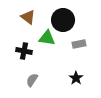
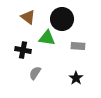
black circle: moved 1 px left, 1 px up
gray rectangle: moved 1 px left, 2 px down; rotated 16 degrees clockwise
black cross: moved 1 px left, 1 px up
gray semicircle: moved 3 px right, 7 px up
